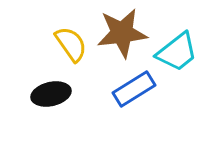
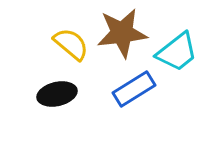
yellow semicircle: rotated 15 degrees counterclockwise
black ellipse: moved 6 px right
